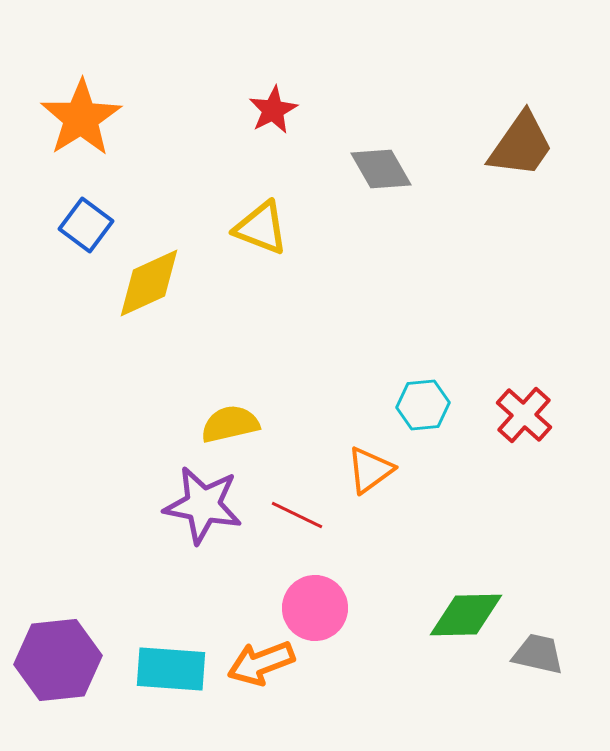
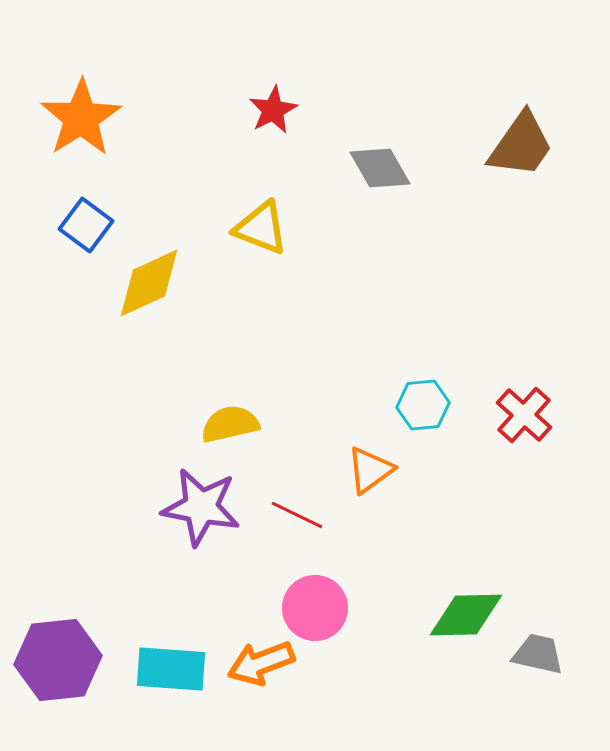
gray diamond: moved 1 px left, 1 px up
purple star: moved 2 px left, 2 px down
